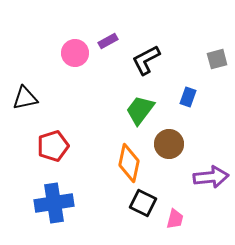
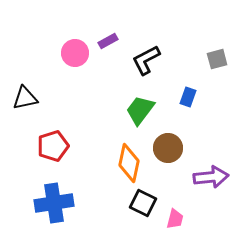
brown circle: moved 1 px left, 4 px down
